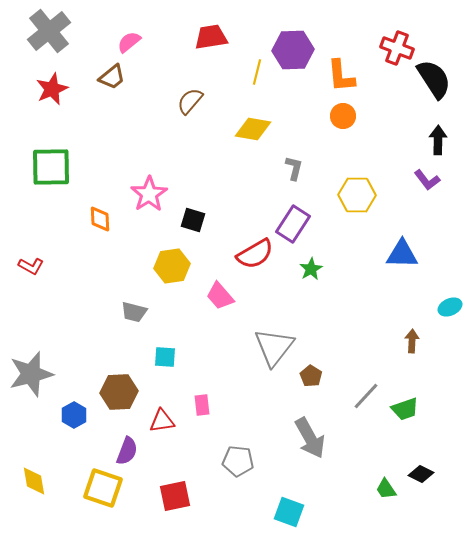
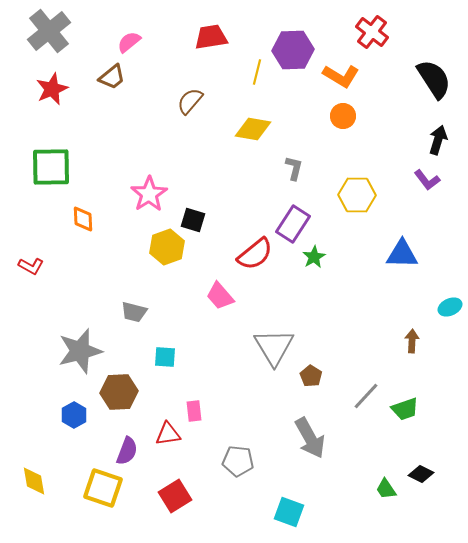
red cross at (397, 48): moved 25 px left, 16 px up; rotated 16 degrees clockwise
orange L-shape at (341, 76): rotated 54 degrees counterclockwise
black arrow at (438, 140): rotated 16 degrees clockwise
orange diamond at (100, 219): moved 17 px left
red semicircle at (255, 254): rotated 9 degrees counterclockwise
yellow hexagon at (172, 266): moved 5 px left, 19 px up; rotated 12 degrees counterclockwise
green star at (311, 269): moved 3 px right, 12 px up
gray triangle at (274, 347): rotated 9 degrees counterclockwise
gray star at (31, 374): moved 49 px right, 23 px up
pink rectangle at (202, 405): moved 8 px left, 6 px down
red triangle at (162, 421): moved 6 px right, 13 px down
red square at (175, 496): rotated 20 degrees counterclockwise
